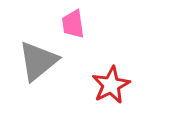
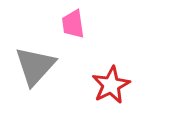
gray triangle: moved 3 px left, 5 px down; rotated 9 degrees counterclockwise
